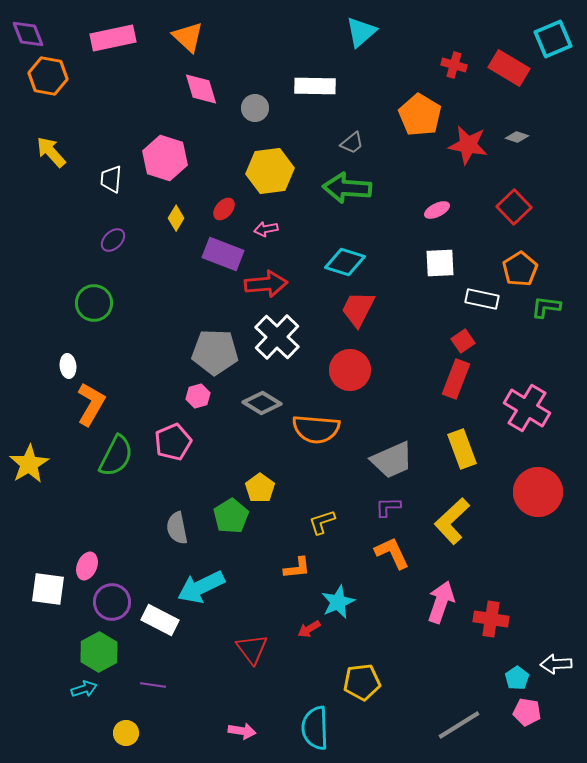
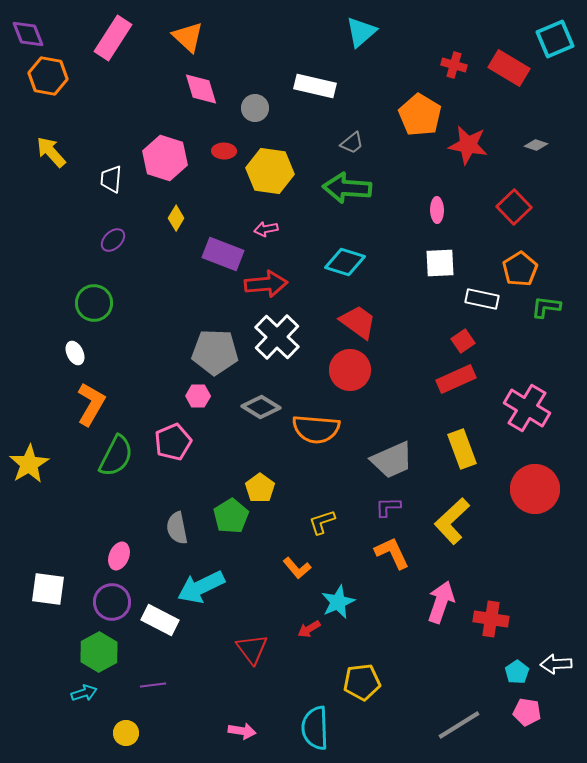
pink rectangle at (113, 38): rotated 45 degrees counterclockwise
cyan square at (553, 39): moved 2 px right
white rectangle at (315, 86): rotated 12 degrees clockwise
gray diamond at (517, 137): moved 19 px right, 8 px down
yellow hexagon at (270, 171): rotated 15 degrees clockwise
red ellipse at (224, 209): moved 58 px up; rotated 50 degrees clockwise
pink ellipse at (437, 210): rotated 65 degrees counterclockwise
red trapezoid at (358, 309): moved 13 px down; rotated 99 degrees clockwise
white ellipse at (68, 366): moved 7 px right, 13 px up; rotated 20 degrees counterclockwise
red rectangle at (456, 379): rotated 45 degrees clockwise
pink hexagon at (198, 396): rotated 15 degrees clockwise
gray diamond at (262, 403): moved 1 px left, 4 px down
red circle at (538, 492): moved 3 px left, 3 px up
pink ellipse at (87, 566): moved 32 px right, 10 px up
orange L-shape at (297, 568): rotated 56 degrees clockwise
cyan pentagon at (517, 678): moved 6 px up
purple line at (153, 685): rotated 15 degrees counterclockwise
cyan arrow at (84, 689): moved 4 px down
